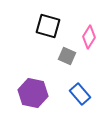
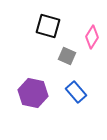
pink diamond: moved 3 px right
blue rectangle: moved 4 px left, 2 px up
